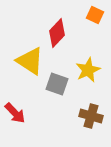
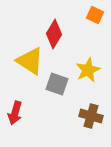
red diamond: moved 3 px left, 1 px down; rotated 12 degrees counterclockwise
red arrow: rotated 60 degrees clockwise
